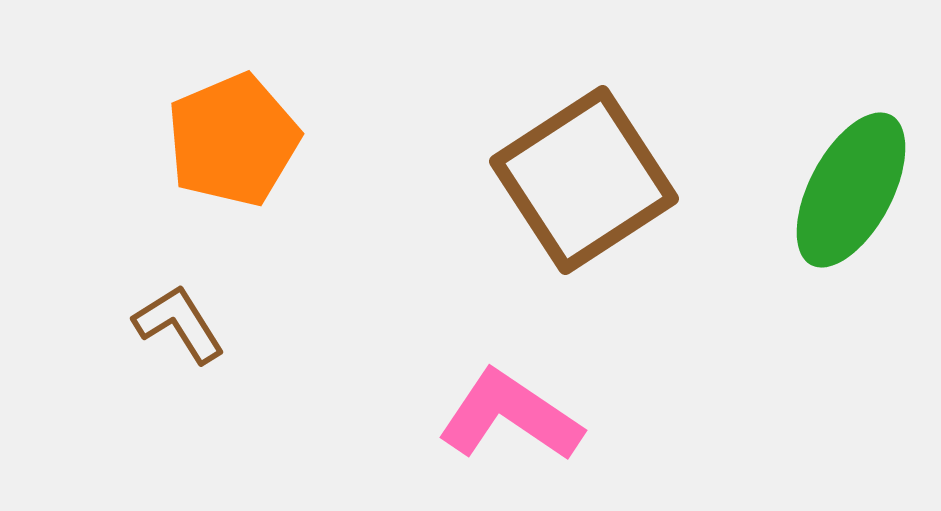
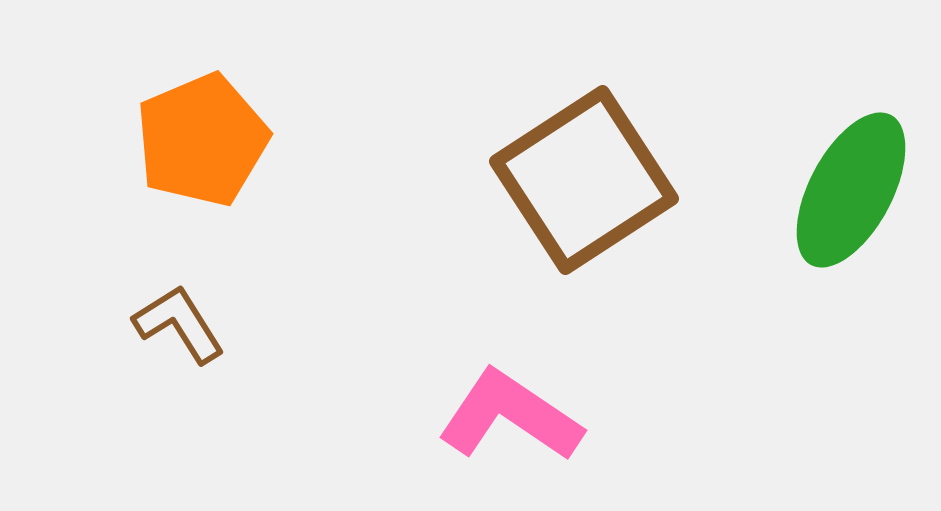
orange pentagon: moved 31 px left
